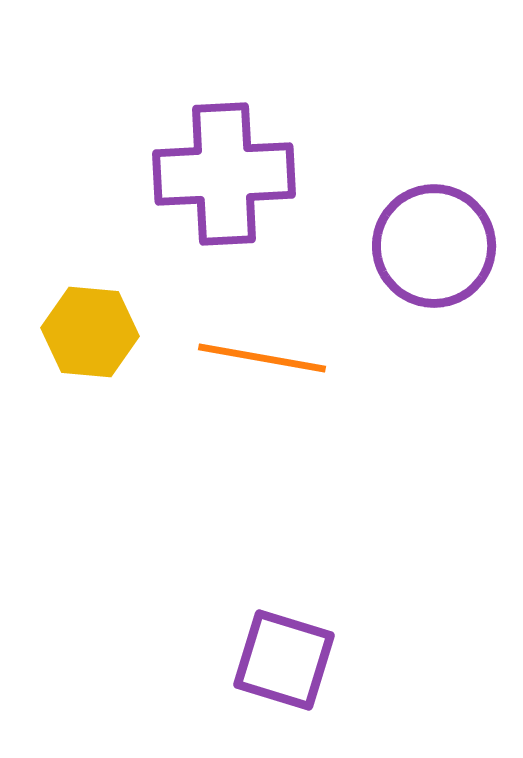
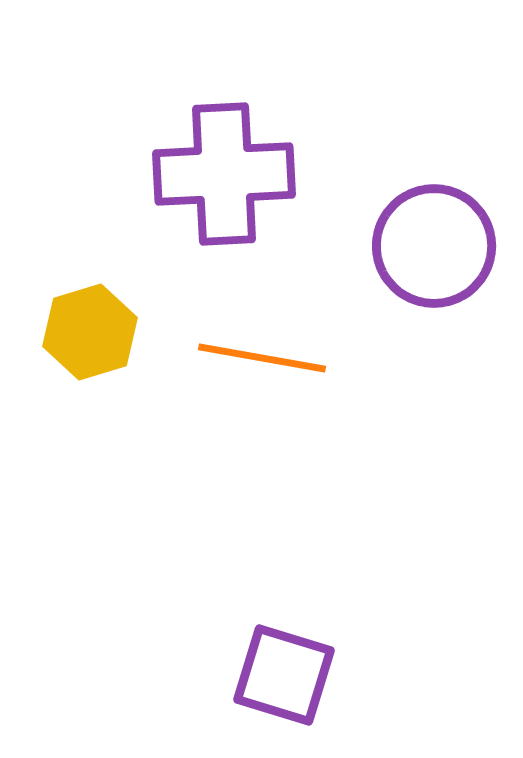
yellow hexagon: rotated 22 degrees counterclockwise
purple square: moved 15 px down
